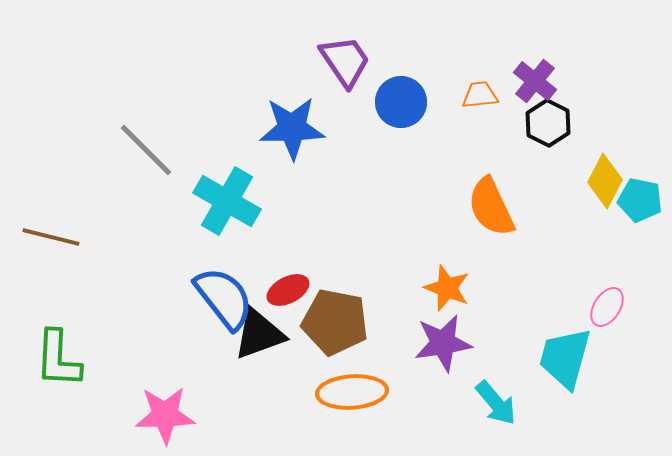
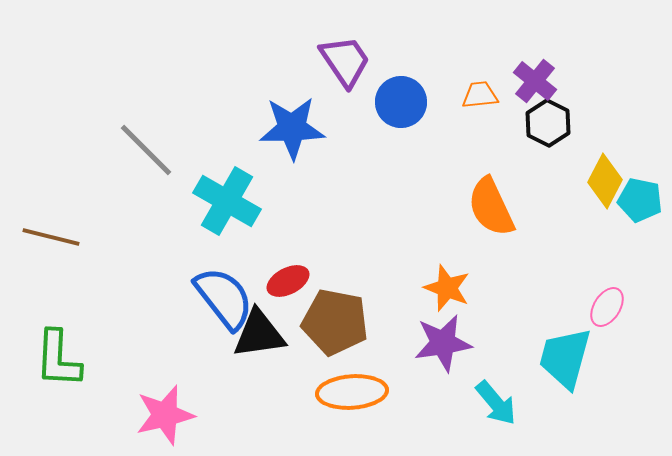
red ellipse: moved 9 px up
black triangle: rotated 12 degrees clockwise
pink star: rotated 12 degrees counterclockwise
